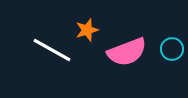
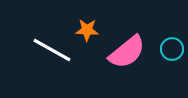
orange star: rotated 20 degrees clockwise
pink semicircle: rotated 18 degrees counterclockwise
